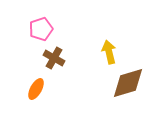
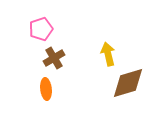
yellow arrow: moved 1 px left, 2 px down
brown cross: rotated 30 degrees clockwise
orange ellipse: moved 10 px right; rotated 35 degrees counterclockwise
